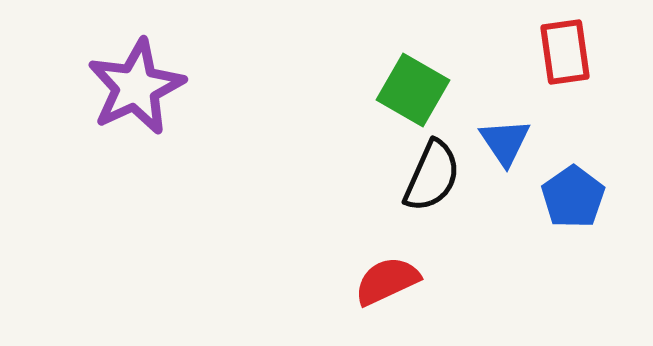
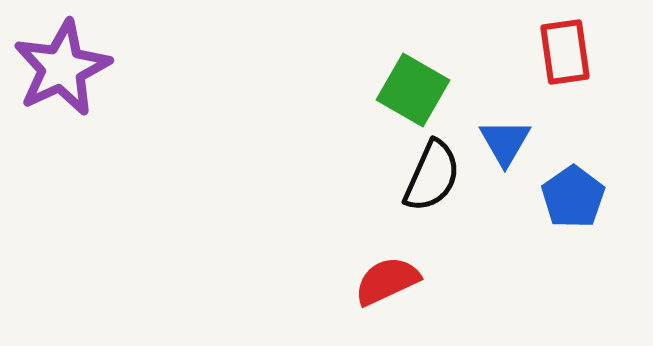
purple star: moved 74 px left, 19 px up
blue triangle: rotated 4 degrees clockwise
